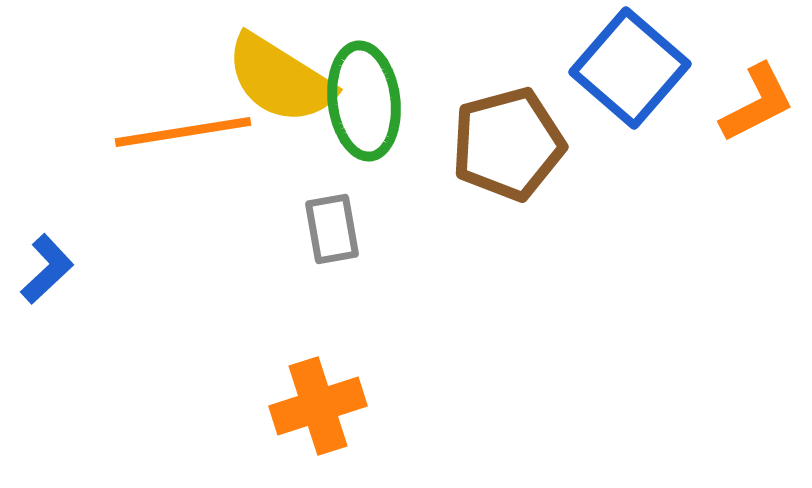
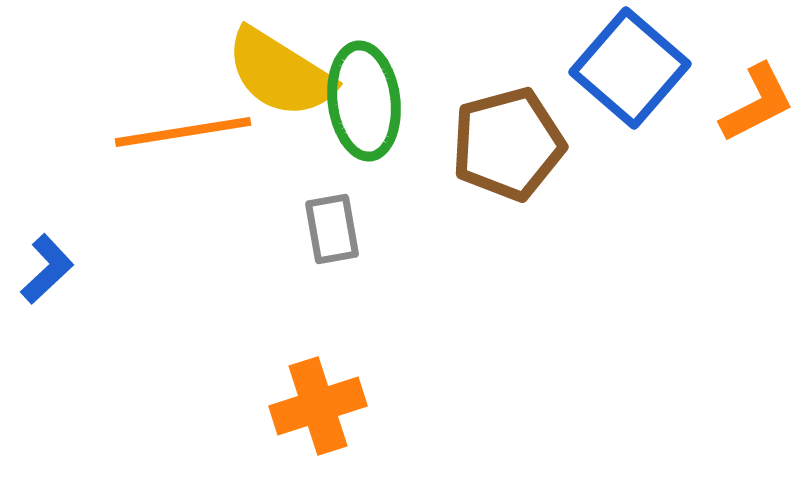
yellow semicircle: moved 6 px up
